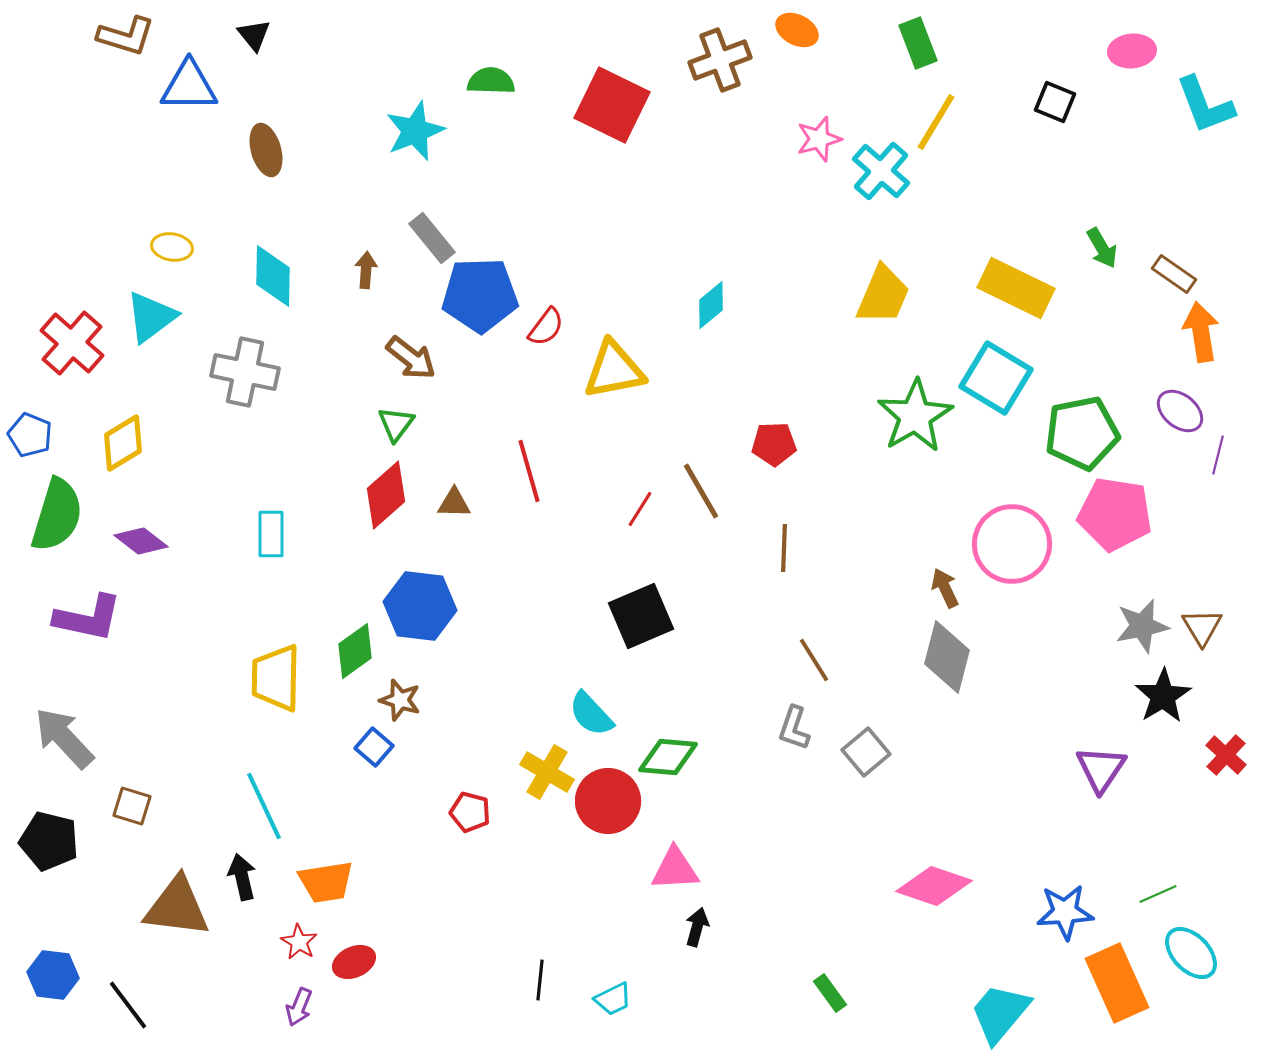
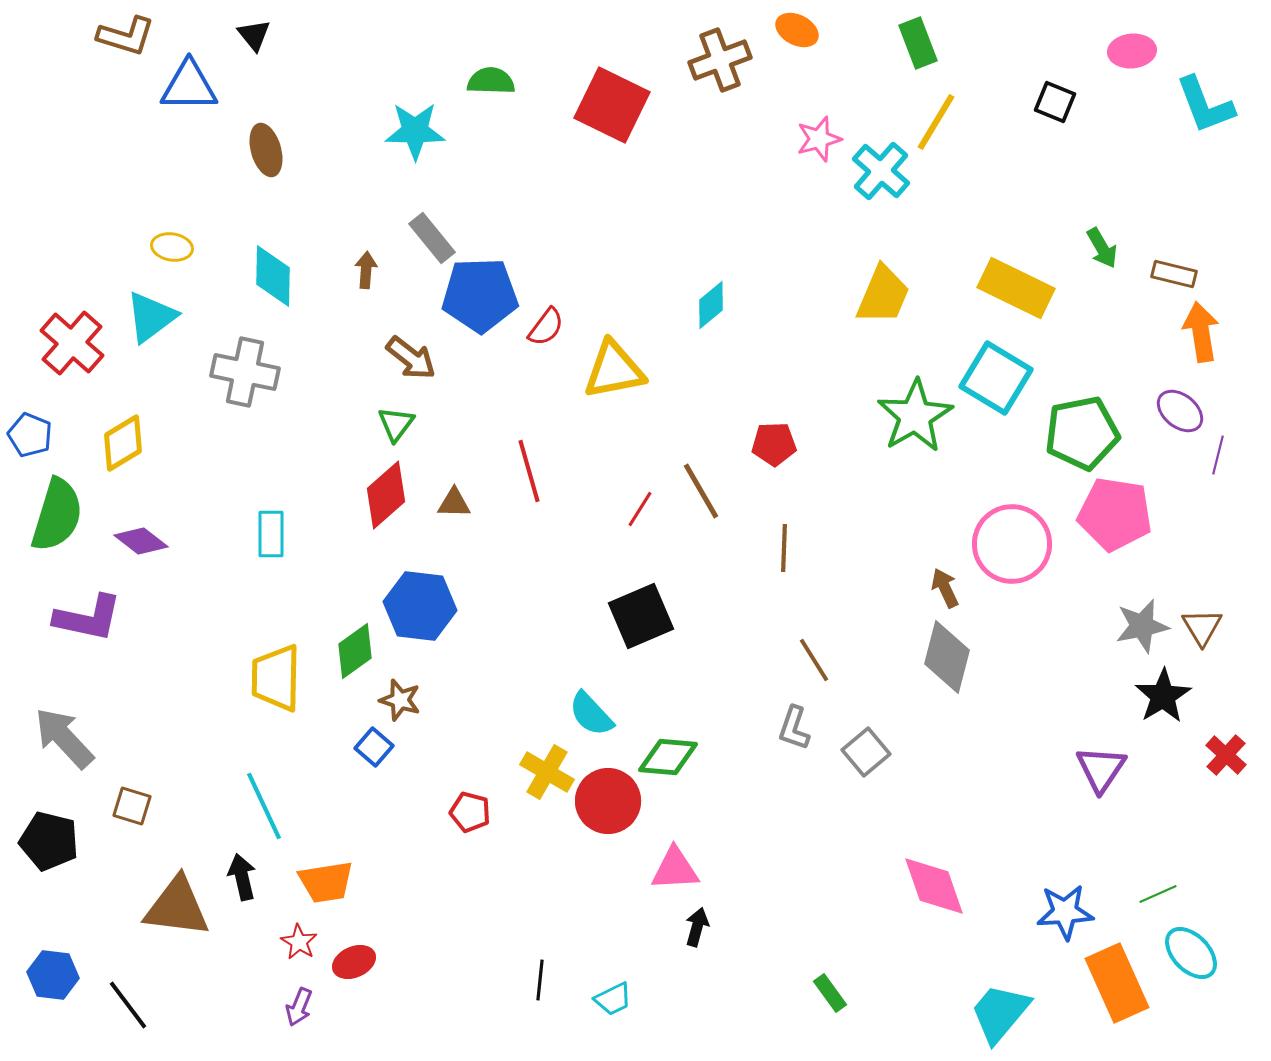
cyan star at (415, 131): rotated 22 degrees clockwise
brown rectangle at (1174, 274): rotated 21 degrees counterclockwise
pink diamond at (934, 886): rotated 52 degrees clockwise
